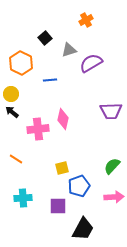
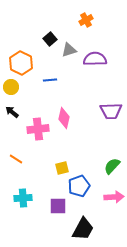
black square: moved 5 px right, 1 px down
purple semicircle: moved 4 px right, 4 px up; rotated 30 degrees clockwise
yellow circle: moved 7 px up
pink diamond: moved 1 px right, 1 px up
